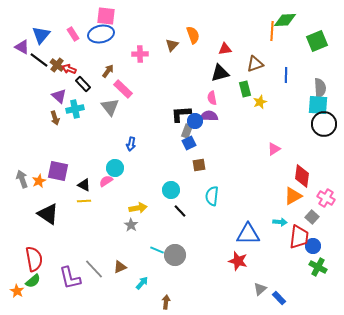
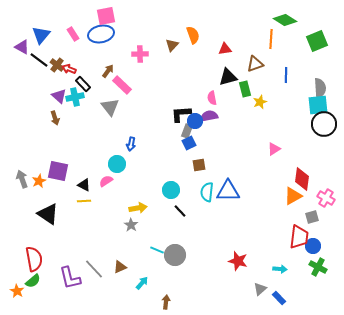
pink square at (106, 16): rotated 18 degrees counterclockwise
green diamond at (285, 20): rotated 35 degrees clockwise
orange line at (272, 31): moved 1 px left, 8 px down
black triangle at (220, 73): moved 8 px right, 4 px down
pink rectangle at (123, 89): moved 1 px left, 4 px up
cyan square at (318, 105): rotated 10 degrees counterclockwise
cyan cross at (75, 109): moved 12 px up
purple semicircle at (209, 116): rotated 12 degrees counterclockwise
cyan circle at (115, 168): moved 2 px right, 4 px up
red diamond at (302, 176): moved 3 px down
cyan semicircle at (212, 196): moved 5 px left, 4 px up
gray square at (312, 217): rotated 32 degrees clockwise
cyan arrow at (280, 222): moved 47 px down
blue triangle at (248, 234): moved 20 px left, 43 px up
